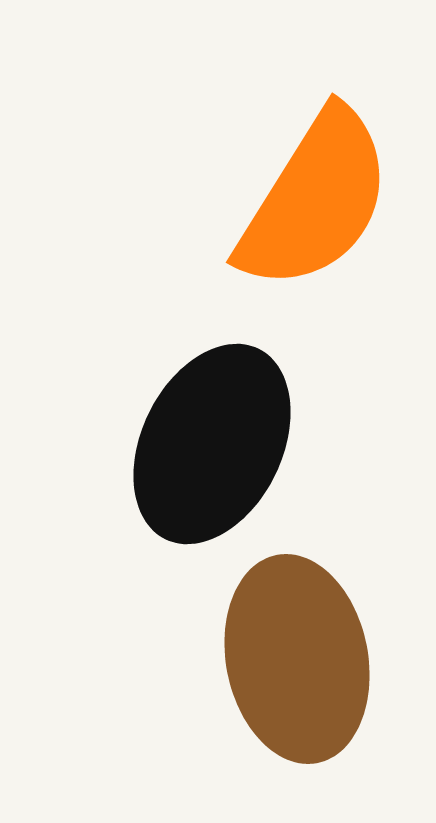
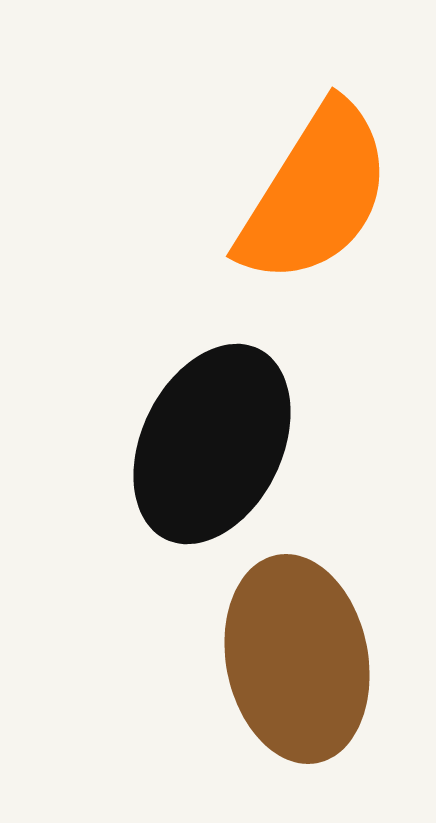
orange semicircle: moved 6 px up
